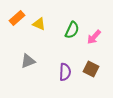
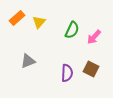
yellow triangle: moved 2 px up; rotated 48 degrees clockwise
purple semicircle: moved 2 px right, 1 px down
